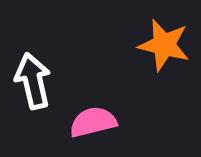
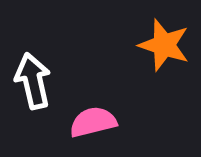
orange star: rotated 4 degrees clockwise
